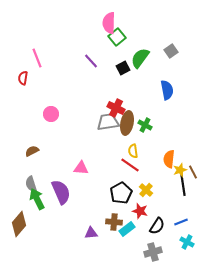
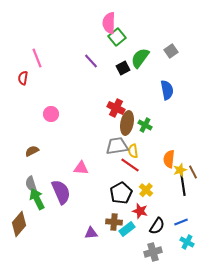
gray trapezoid: moved 9 px right, 24 px down
